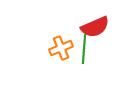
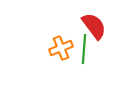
red semicircle: moved 1 px left, 1 px up; rotated 104 degrees counterclockwise
